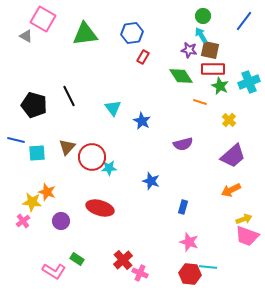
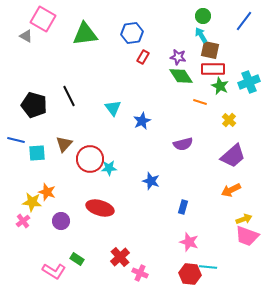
purple star at (189, 50): moved 11 px left, 7 px down
blue star at (142, 121): rotated 18 degrees clockwise
brown triangle at (67, 147): moved 3 px left, 3 px up
red circle at (92, 157): moved 2 px left, 2 px down
red cross at (123, 260): moved 3 px left, 3 px up
